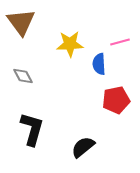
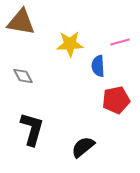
brown triangle: rotated 44 degrees counterclockwise
blue semicircle: moved 1 px left, 2 px down
